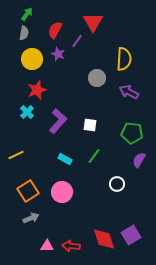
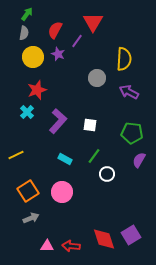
yellow circle: moved 1 px right, 2 px up
white circle: moved 10 px left, 10 px up
